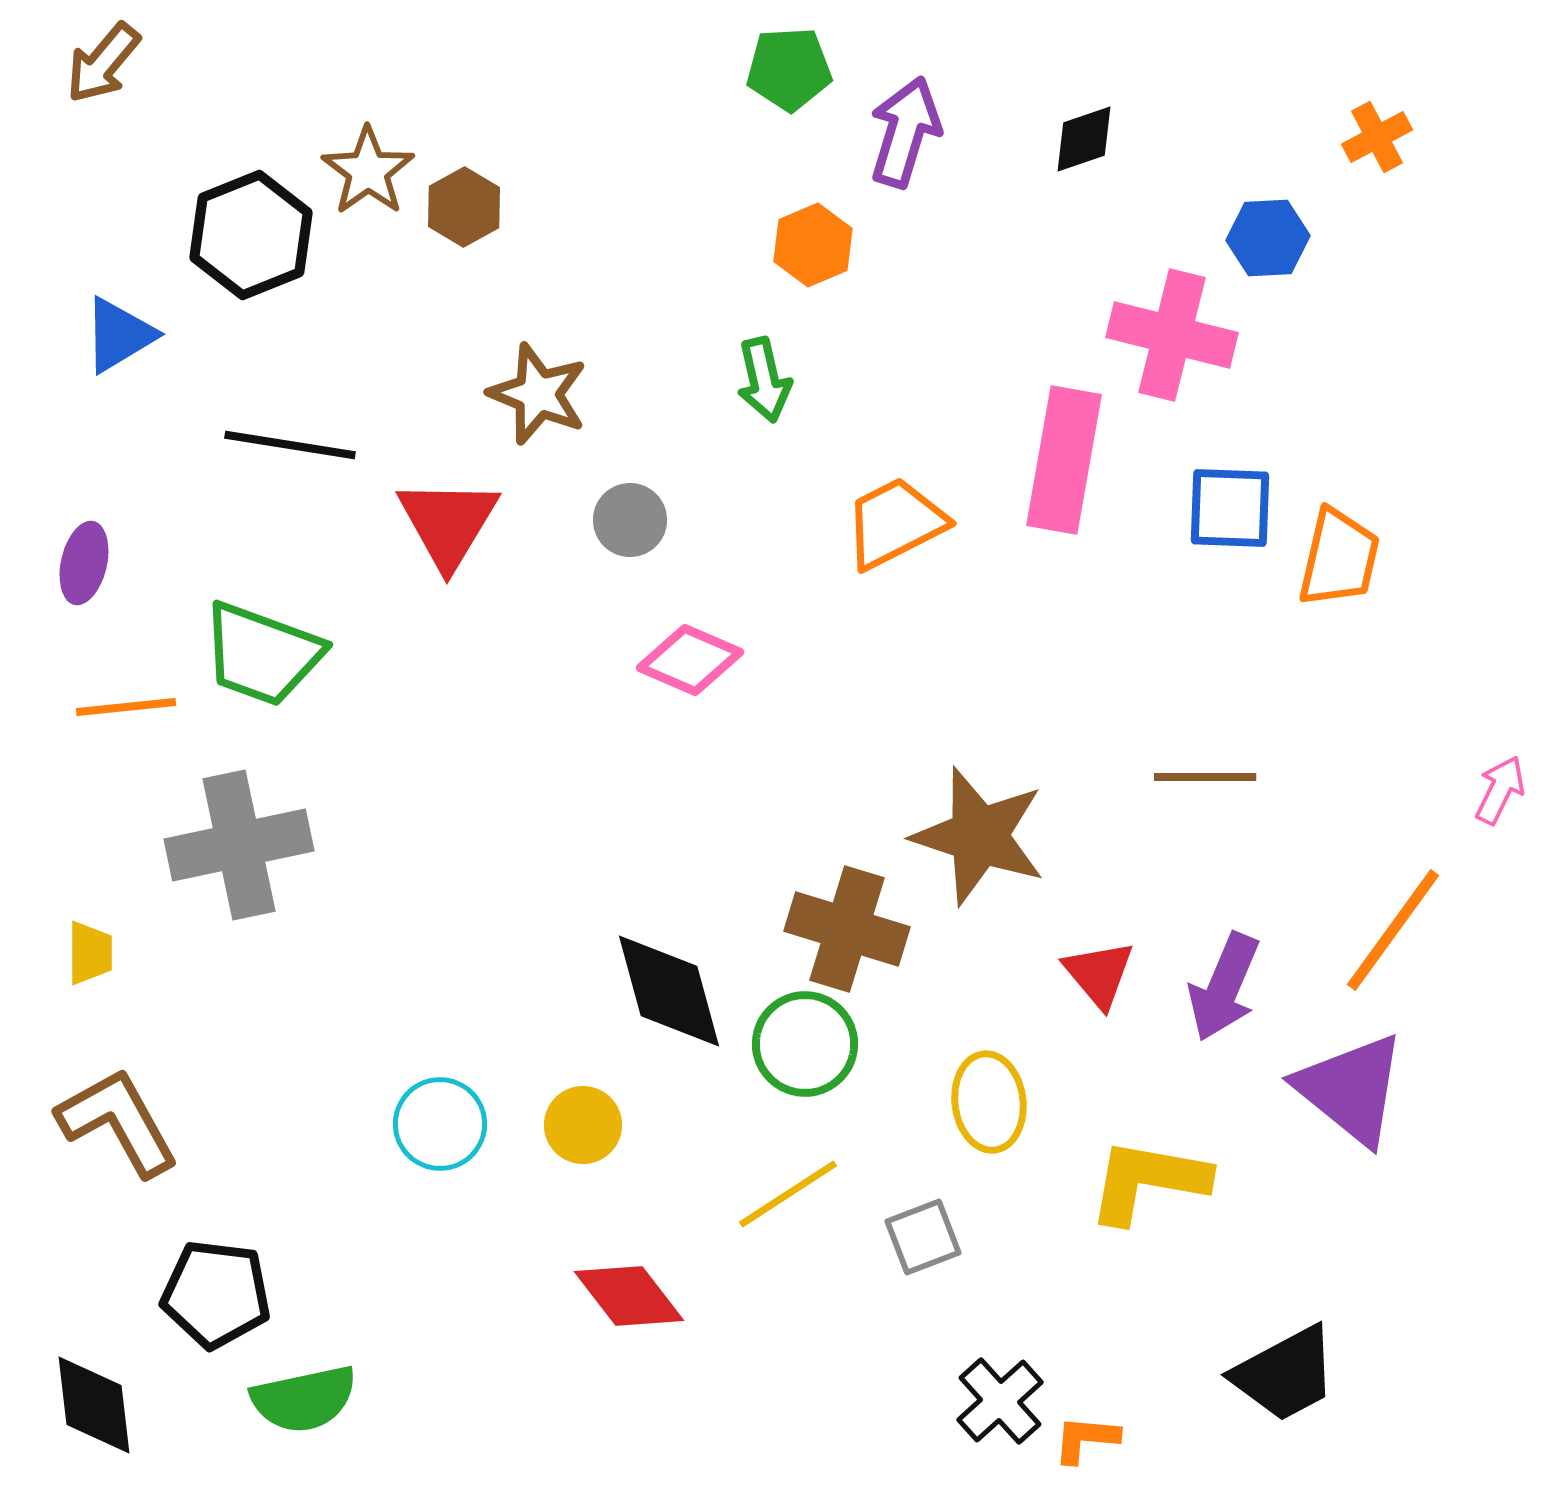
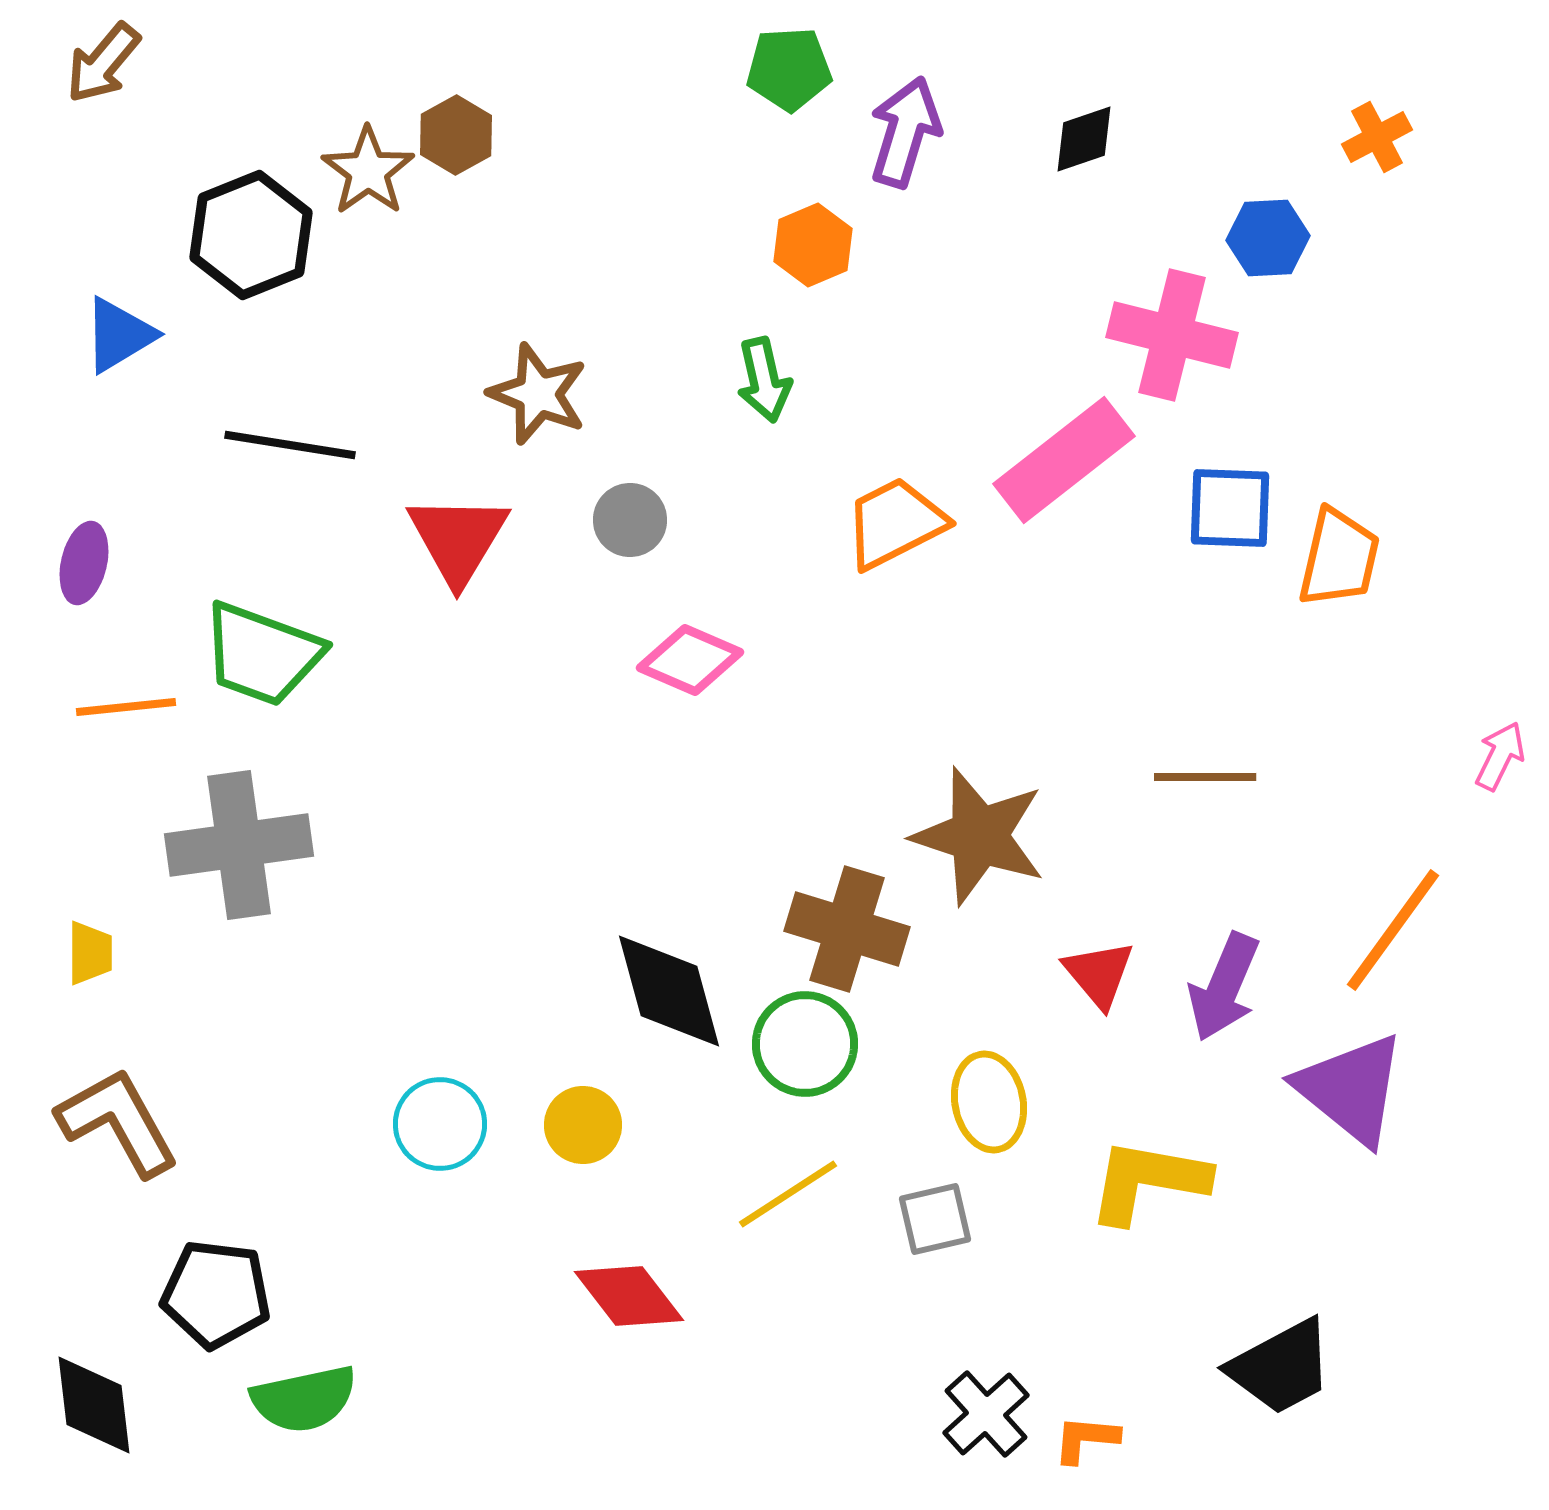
brown hexagon at (464, 207): moved 8 px left, 72 px up
pink rectangle at (1064, 460): rotated 42 degrees clockwise
red triangle at (448, 523): moved 10 px right, 16 px down
pink arrow at (1500, 790): moved 34 px up
gray cross at (239, 845): rotated 4 degrees clockwise
yellow ellipse at (989, 1102): rotated 4 degrees counterclockwise
gray square at (923, 1237): moved 12 px right, 18 px up; rotated 8 degrees clockwise
black trapezoid at (1285, 1374): moved 4 px left, 7 px up
black cross at (1000, 1401): moved 14 px left, 13 px down
